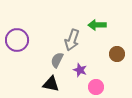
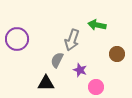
green arrow: rotated 12 degrees clockwise
purple circle: moved 1 px up
black triangle: moved 5 px left, 1 px up; rotated 12 degrees counterclockwise
